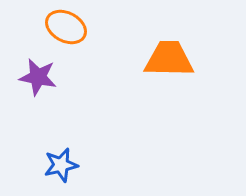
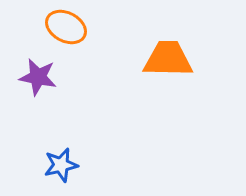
orange trapezoid: moved 1 px left
